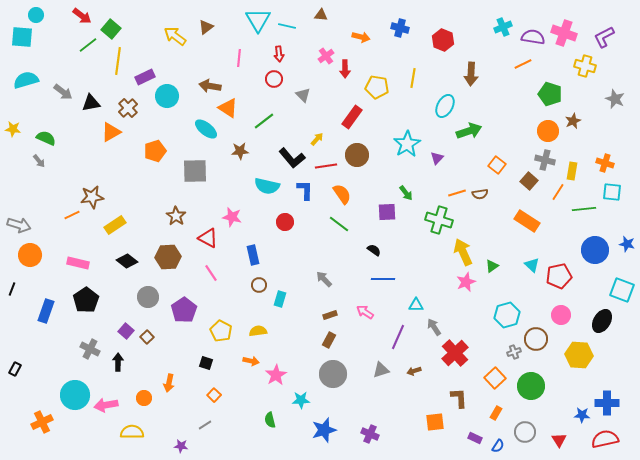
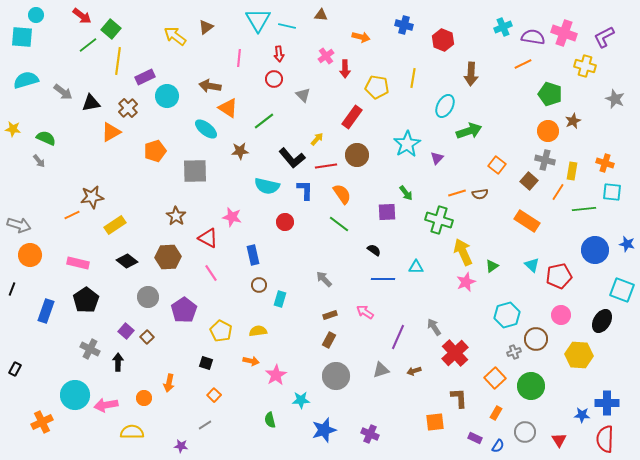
blue cross at (400, 28): moved 4 px right, 3 px up
cyan triangle at (416, 305): moved 38 px up
gray circle at (333, 374): moved 3 px right, 2 px down
red semicircle at (605, 439): rotated 76 degrees counterclockwise
